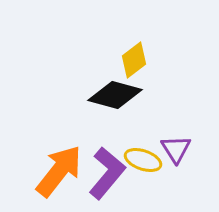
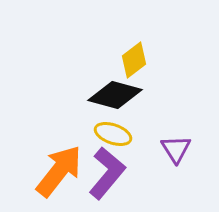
yellow ellipse: moved 30 px left, 26 px up
